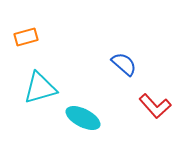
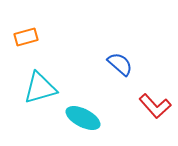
blue semicircle: moved 4 px left
